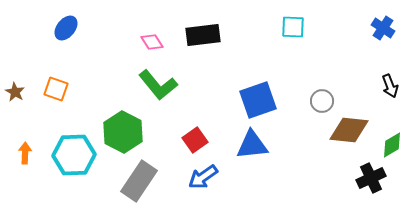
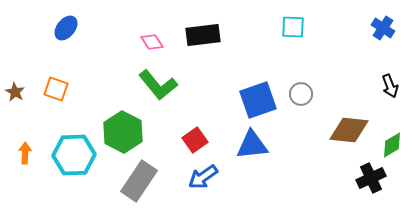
gray circle: moved 21 px left, 7 px up
